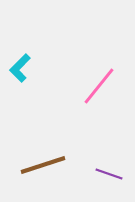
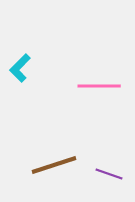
pink line: rotated 51 degrees clockwise
brown line: moved 11 px right
